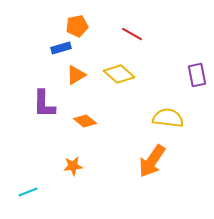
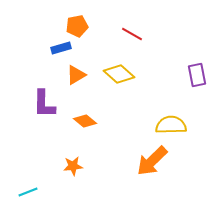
yellow semicircle: moved 3 px right, 7 px down; rotated 8 degrees counterclockwise
orange arrow: rotated 12 degrees clockwise
